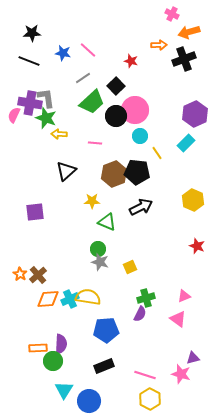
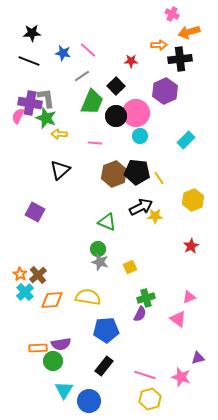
black cross at (184, 59): moved 4 px left; rotated 15 degrees clockwise
red star at (131, 61): rotated 16 degrees counterclockwise
gray line at (83, 78): moved 1 px left, 2 px up
green trapezoid at (92, 102): rotated 24 degrees counterclockwise
pink circle at (135, 110): moved 1 px right, 3 px down
purple hexagon at (195, 114): moved 30 px left, 23 px up
pink semicircle at (14, 115): moved 4 px right, 1 px down
cyan rectangle at (186, 143): moved 3 px up
yellow line at (157, 153): moved 2 px right, 25 px down
black triangle at (66, 171): moved 6 px left, 1 px up
yellow hexagon at (193, 200): rotated 15 degrees clockwise
yellow star at (92, 201): moved 63 px right, 15 px down
purple square at (35, 212): rotated 36 degrees clockwise
red star at (197, 246): moved 6 px left; rotated 21 degrees clockwise
pink triangle at (184, 296): moved 5 px right, 1 px down
orange diamond at (48, 299): moved 4 px right, 1 px down
cyan cross at (70, 299): moved 45 px left, 7 px up; rotated 18 degrees counterclockwise
purple semicircle at (61, 344): rotated 78 degrees clockwise
purple triangle at (193, 358): moved 5 px right
black rectangle at (104, 366): rotated 30 degrees counterclockwise
pink star at (181, 374): moved 3 px down
yellow hexagon at (150, 399): rotated 15 degrees clockwise
